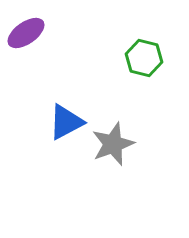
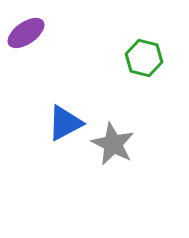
blue triangle: moved 1 px left, 1 px down
gray star: rotated 24 degrees counterclockwise
